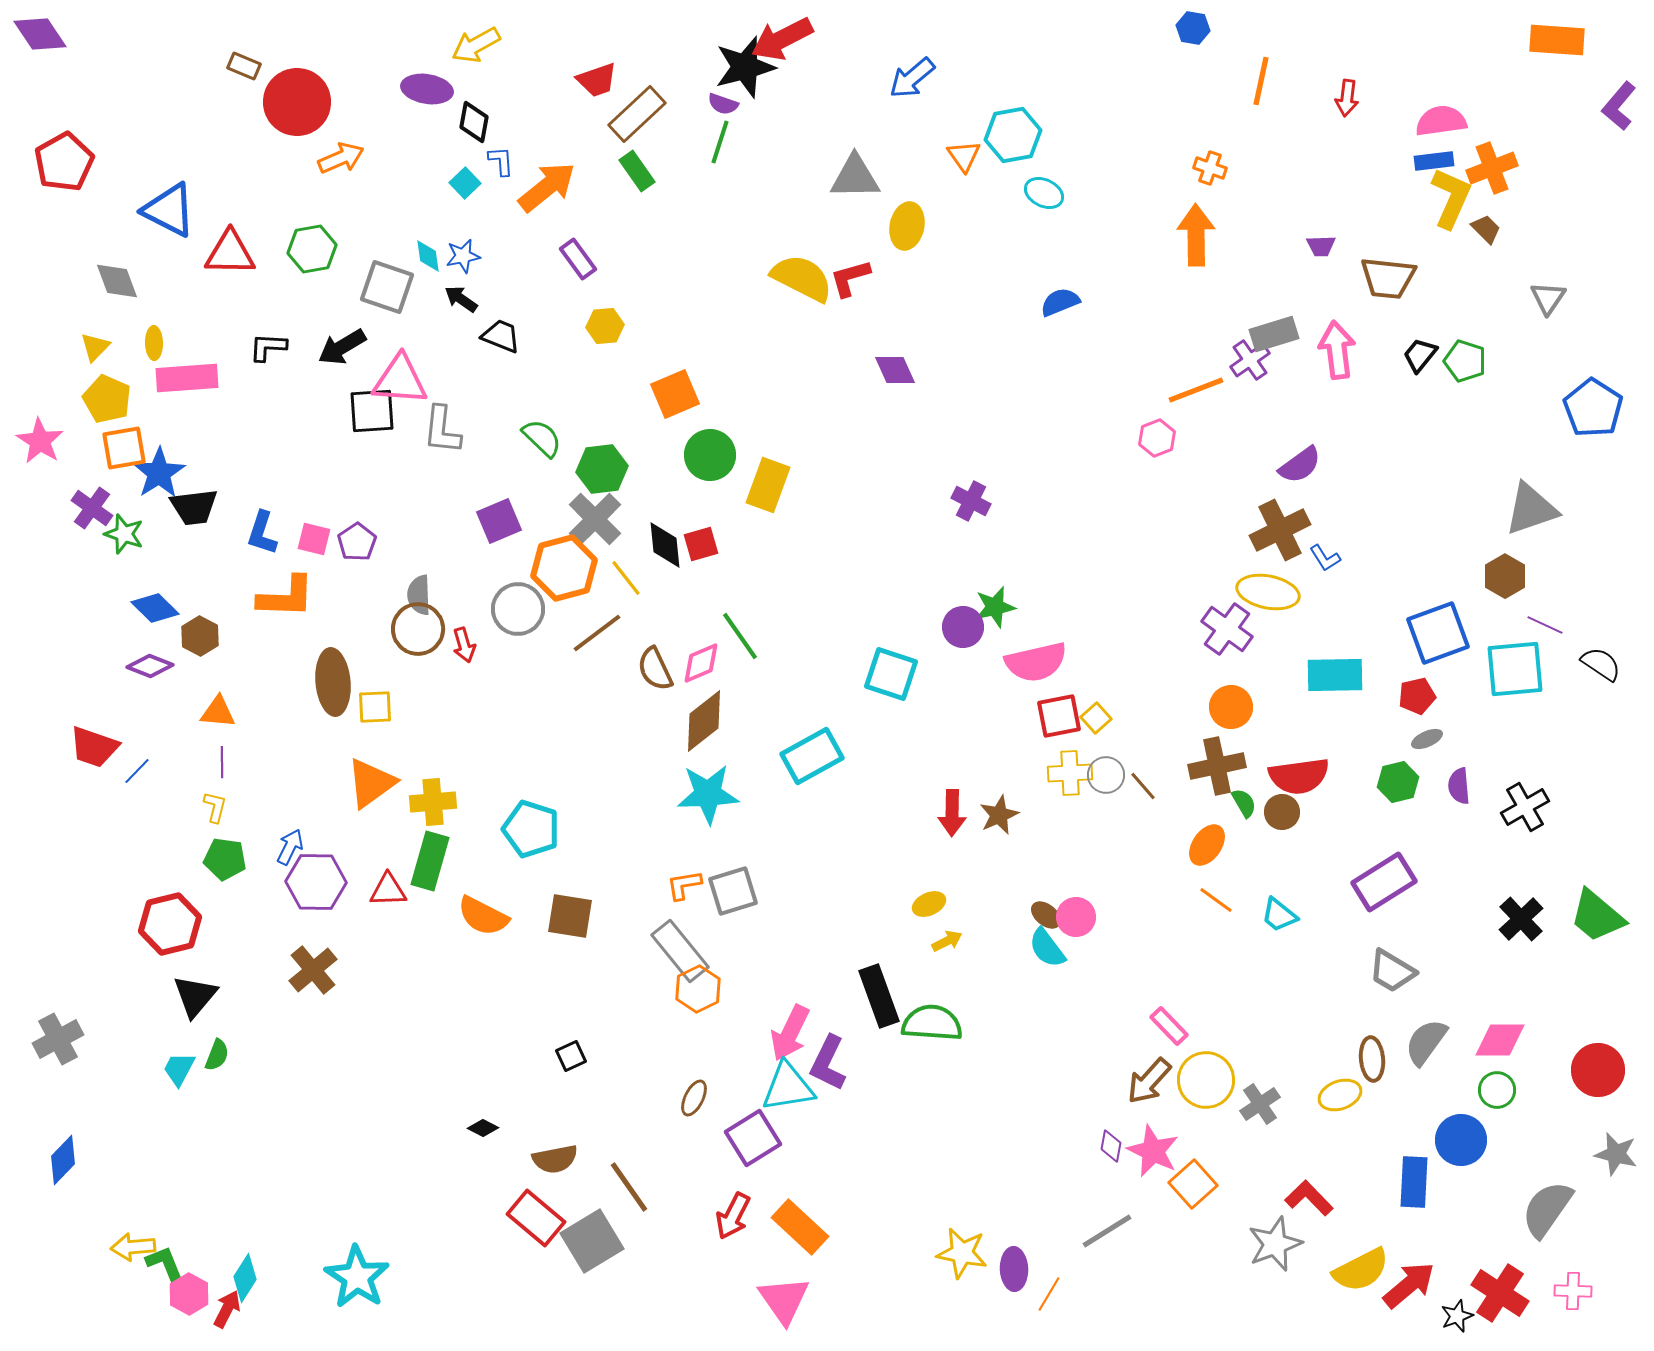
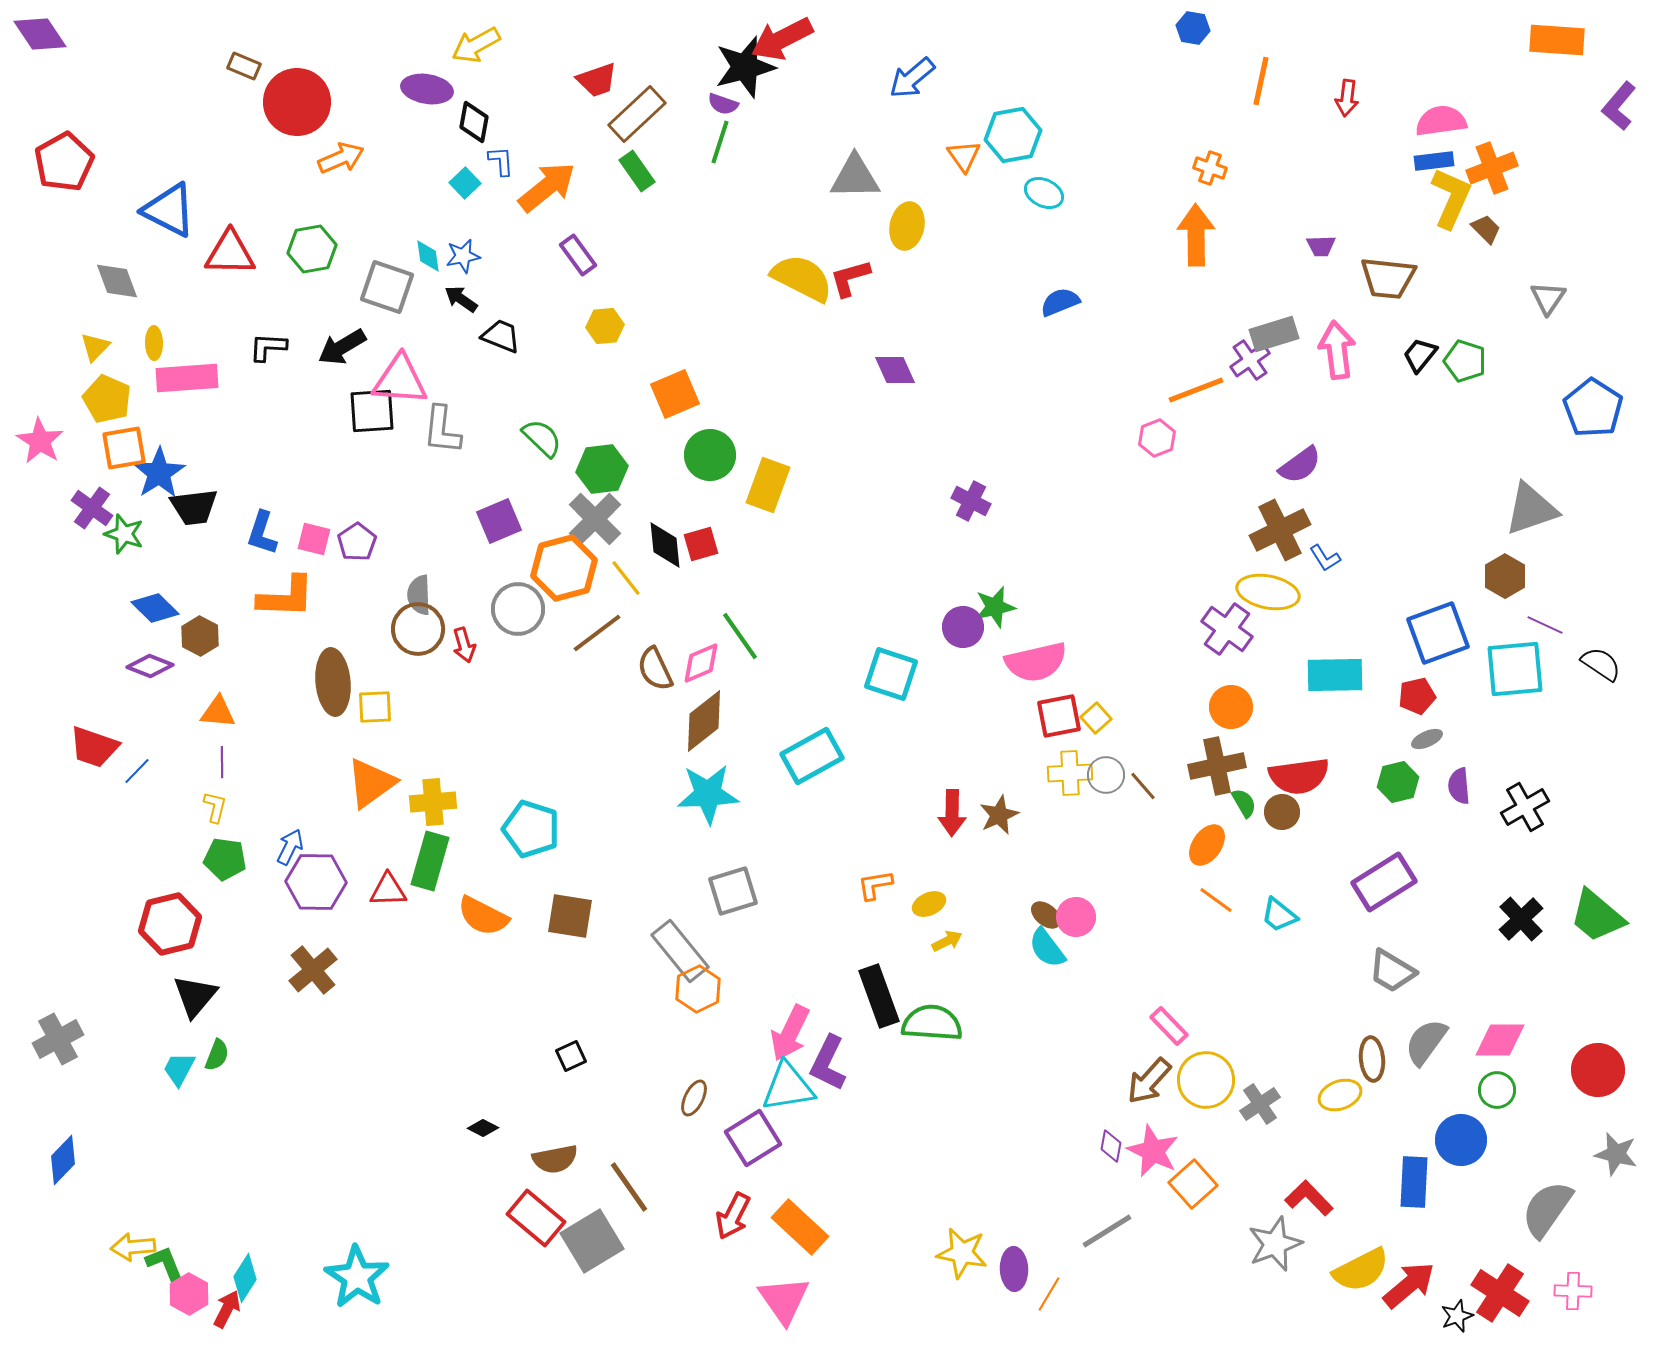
purple rectangle at (578, 259): moved 4 px up
orange L-shape at (684, 885): moved 191 px right
